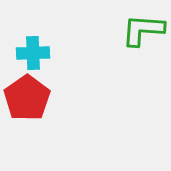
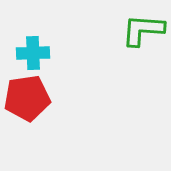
red pentagon: rotated 27 degrees clockwise
